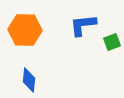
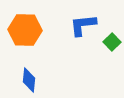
green square: rotated 24 degrees counterclockwise
